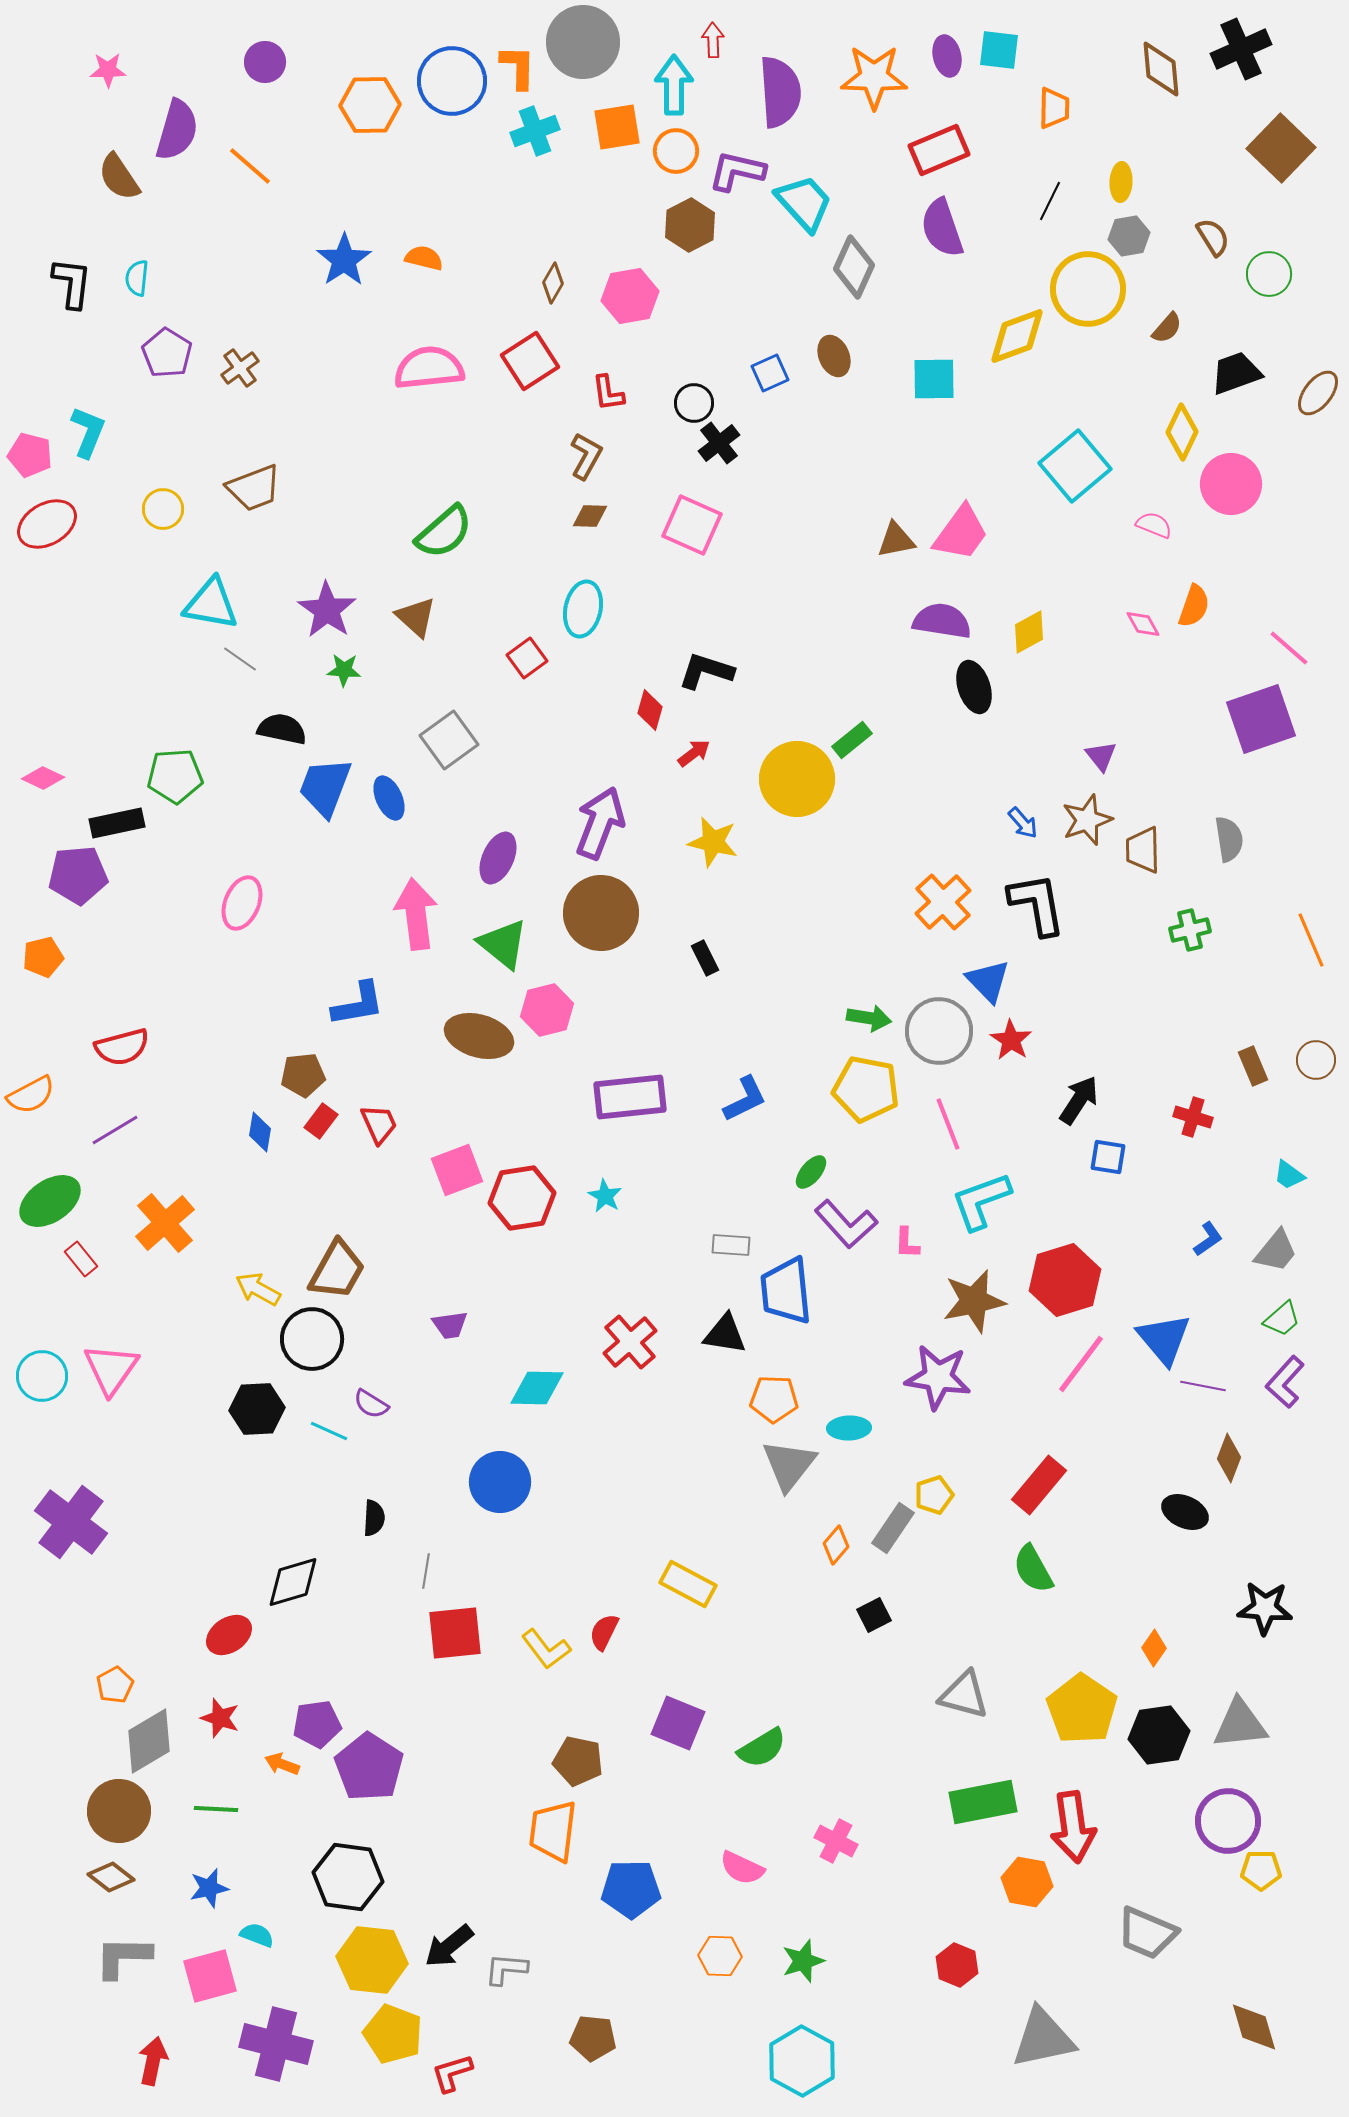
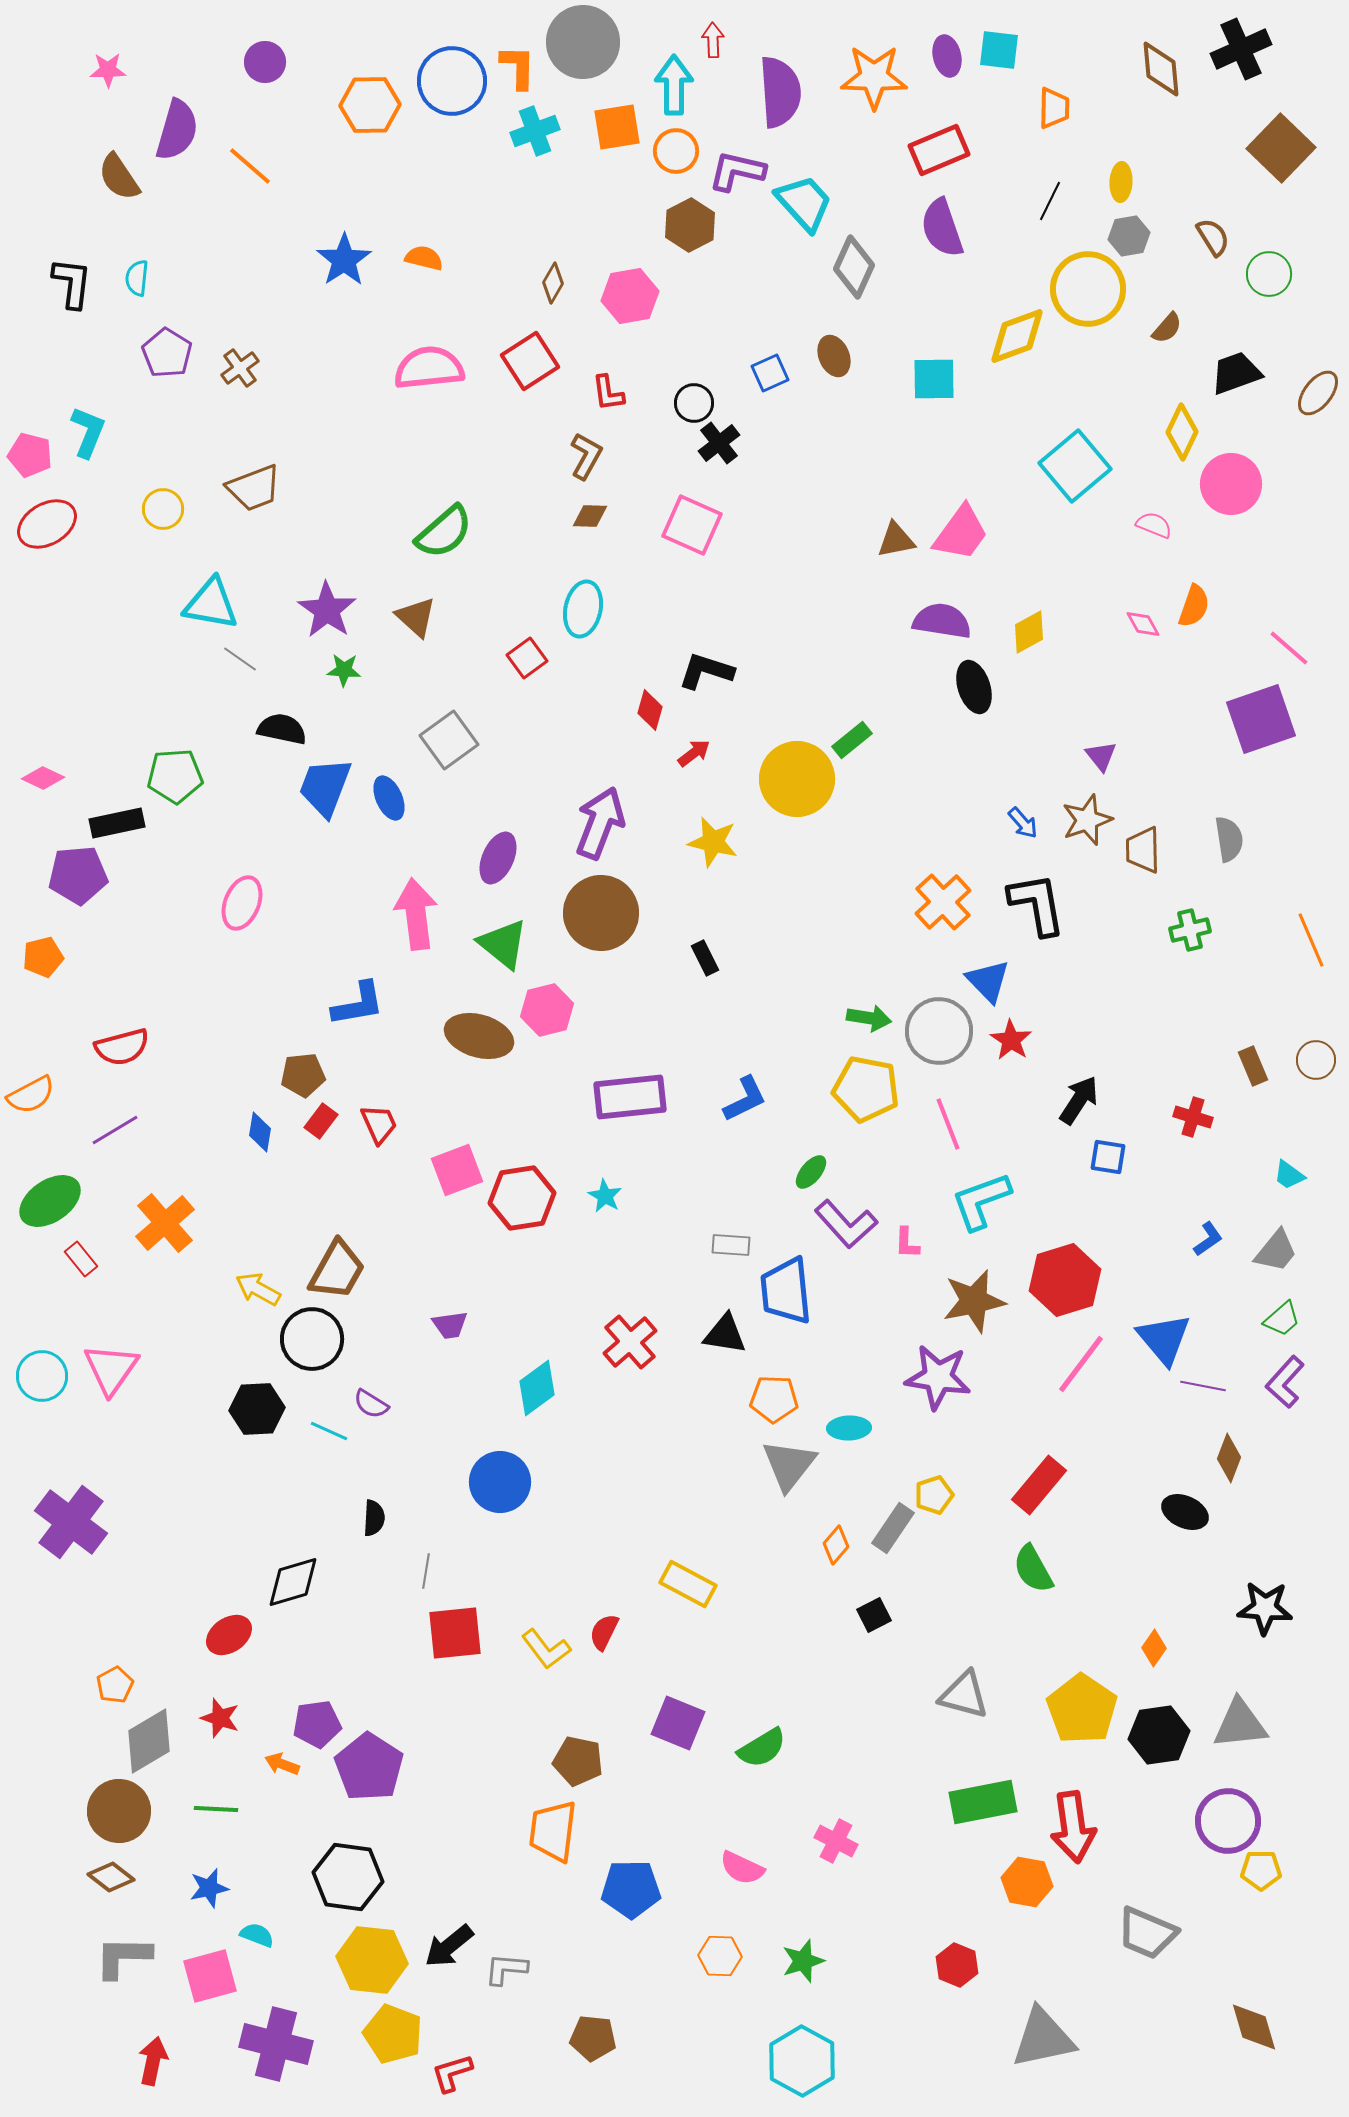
cyan diamond at (537, 1388): rotated 38 degrees counterclockwise
